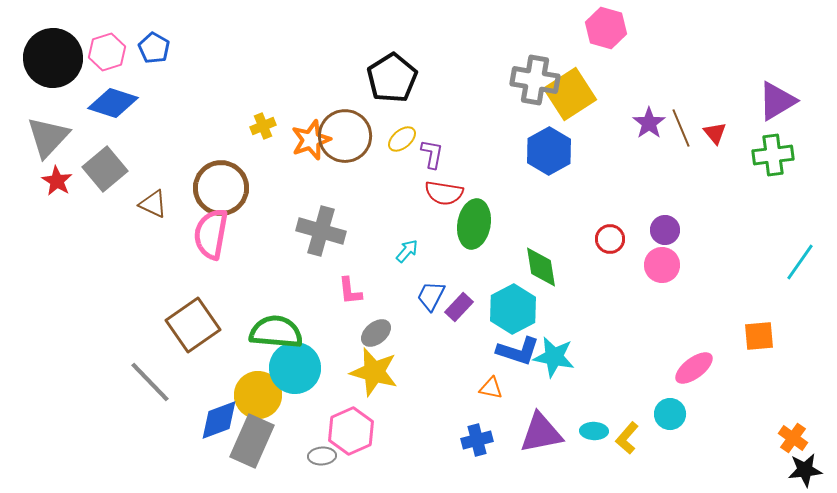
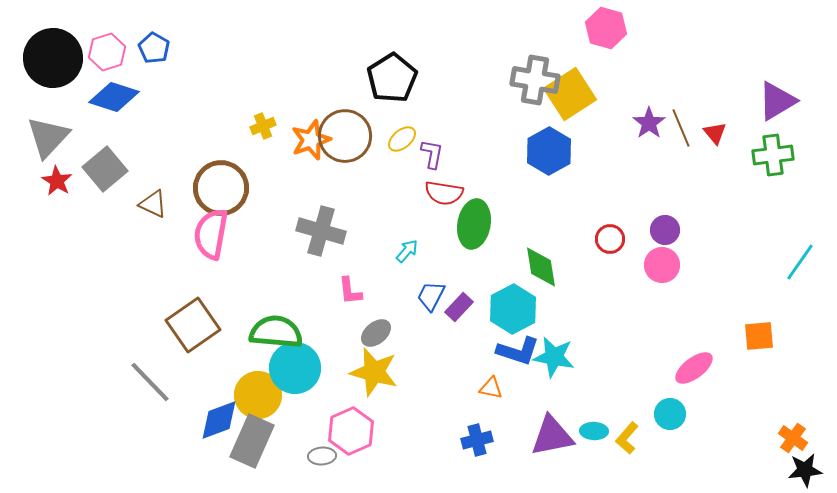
blue diamond at (113, 103): moved 1 px right, 6 px up
purple triangle at (541, 433): moved 11 px right, 3 px down
